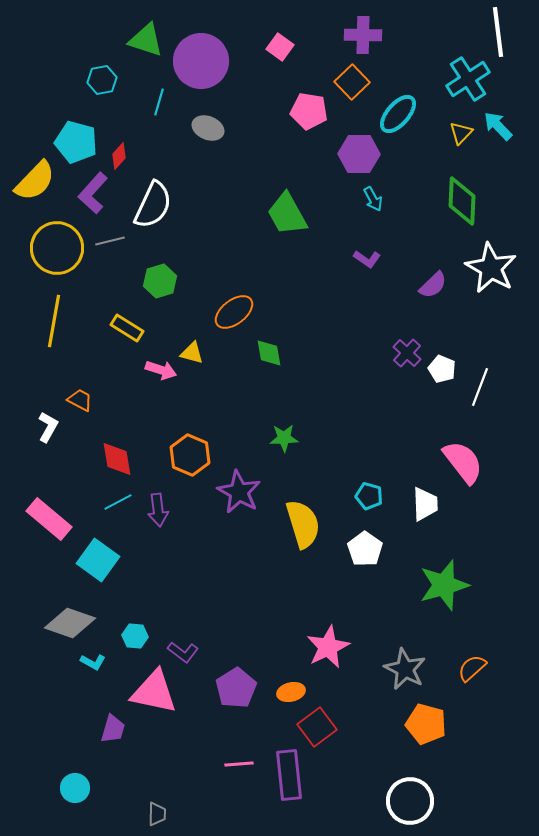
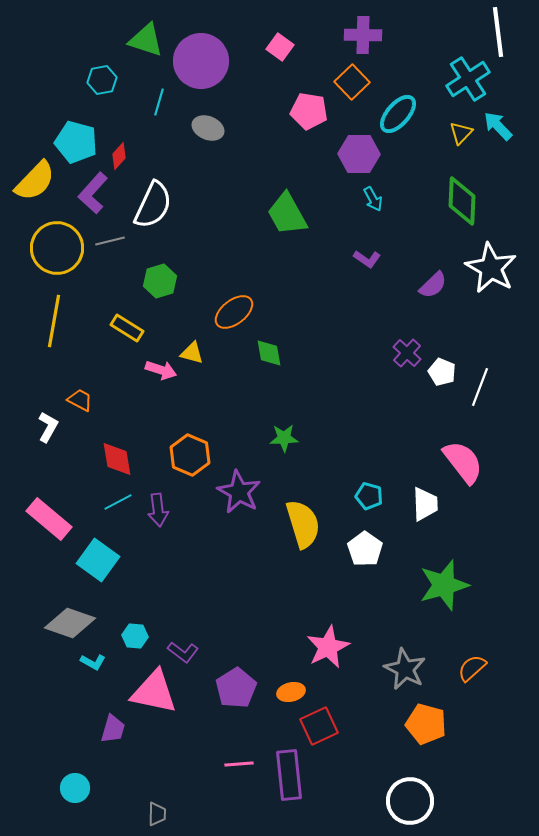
white pentagon at (442, 369): moved 3 px down
red square at (317, 727): moved 2 px right, 1 px up; rotated 12 degrees clockwise
